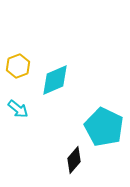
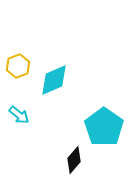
cyan diamond: moved 1 px left
cyan arrow: moved 1 px right, 6 px down
cyan pentagon: rotated 9 degrees clockwise
